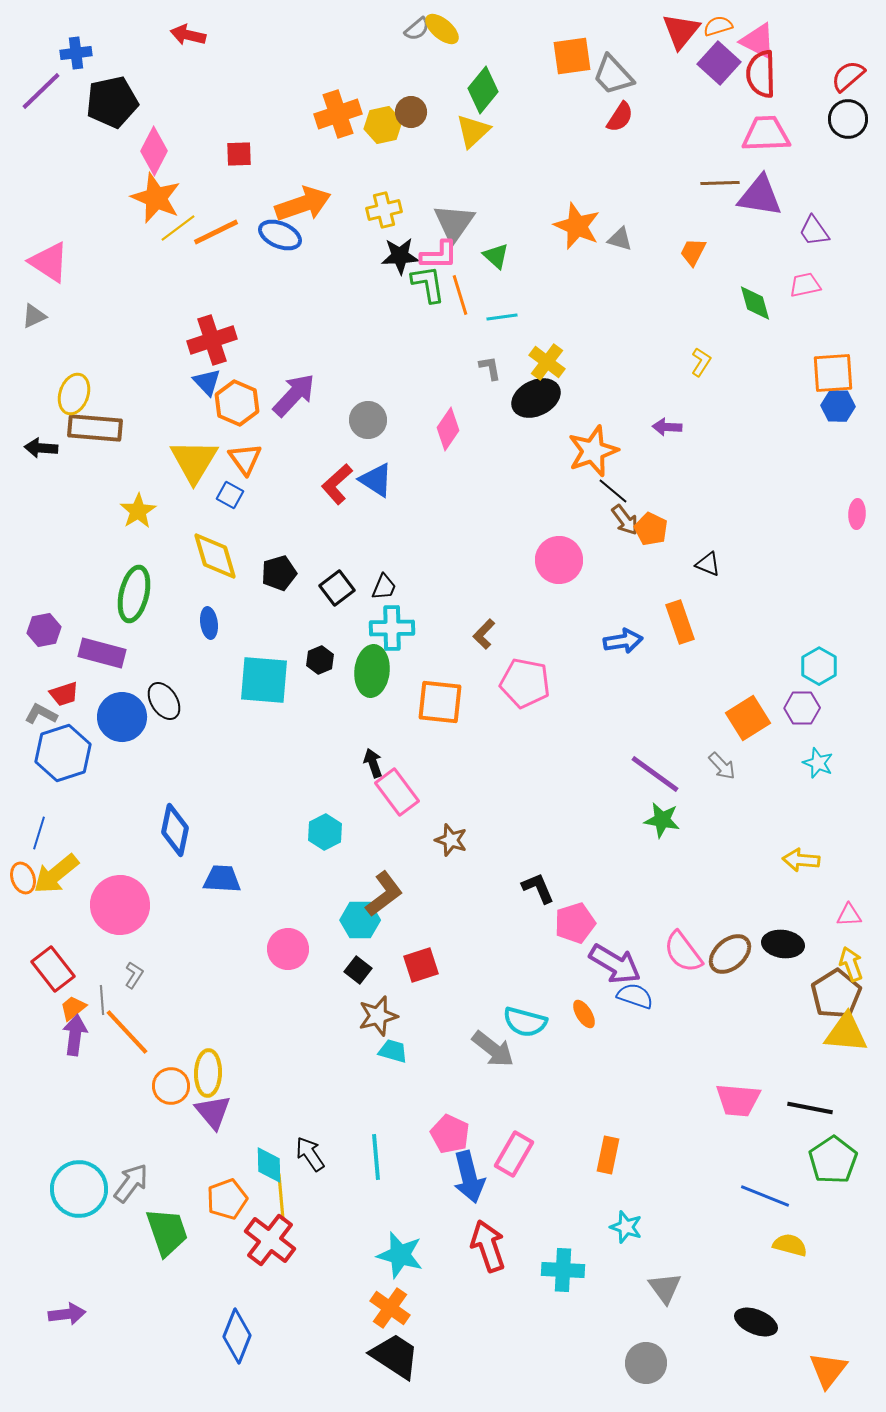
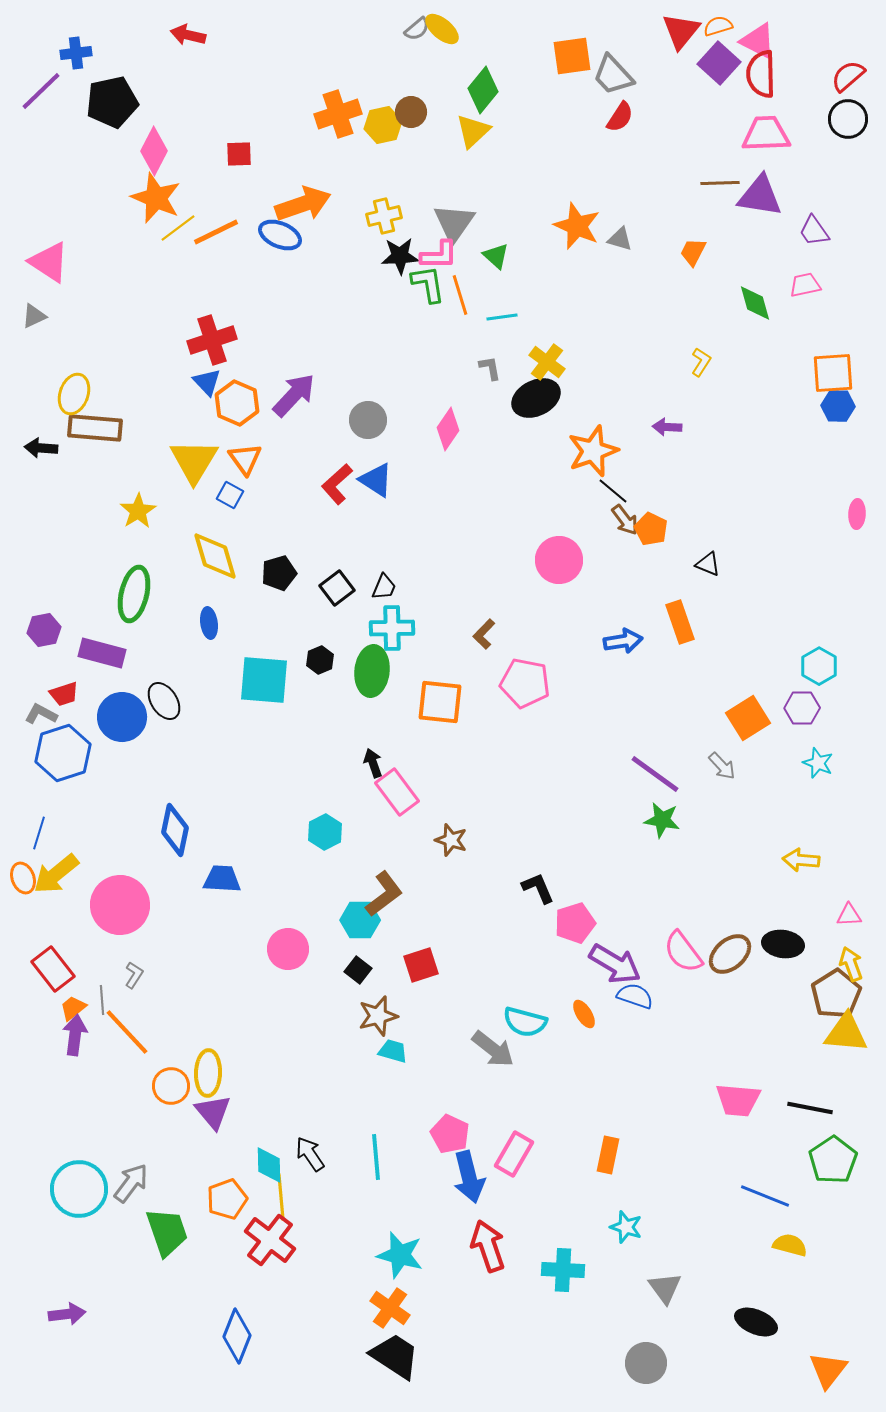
yellow cross at (384, 210): moved 6 px down
